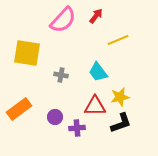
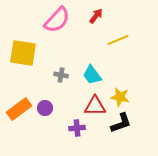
pink semicircle: moved 6 px left
yellow square: moved 4 px left
cyan trapezoid: moved 6 px left, 3 px down
yellow star: rotated 24 degrees clockwise
purple circle: moved 10 px left, 9 px up
